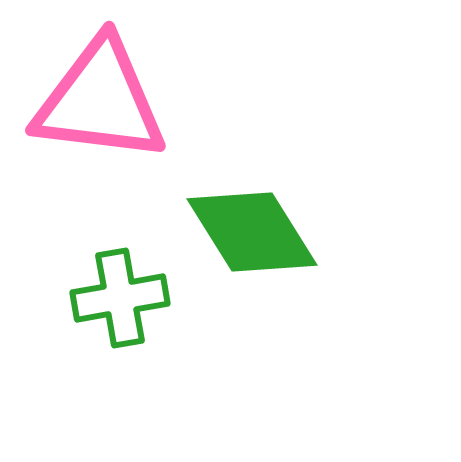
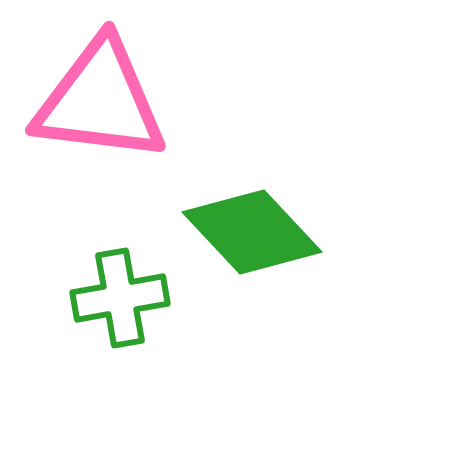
green diamond: rotated 11 degrees counterclockwise
